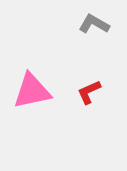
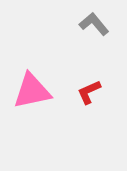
gray L-shape: rotated 20 degrees clockwise
